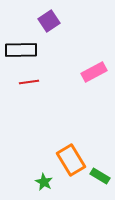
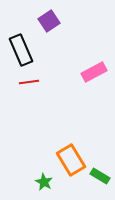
black rectangle: rotated 68 degrees clockwise
